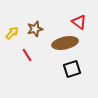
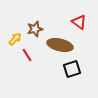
yellow arrow: moved 3 px right, 6 px down
brown ellipse: moved 5 px left, 2 px down; rotated 25 degrees clockwise
